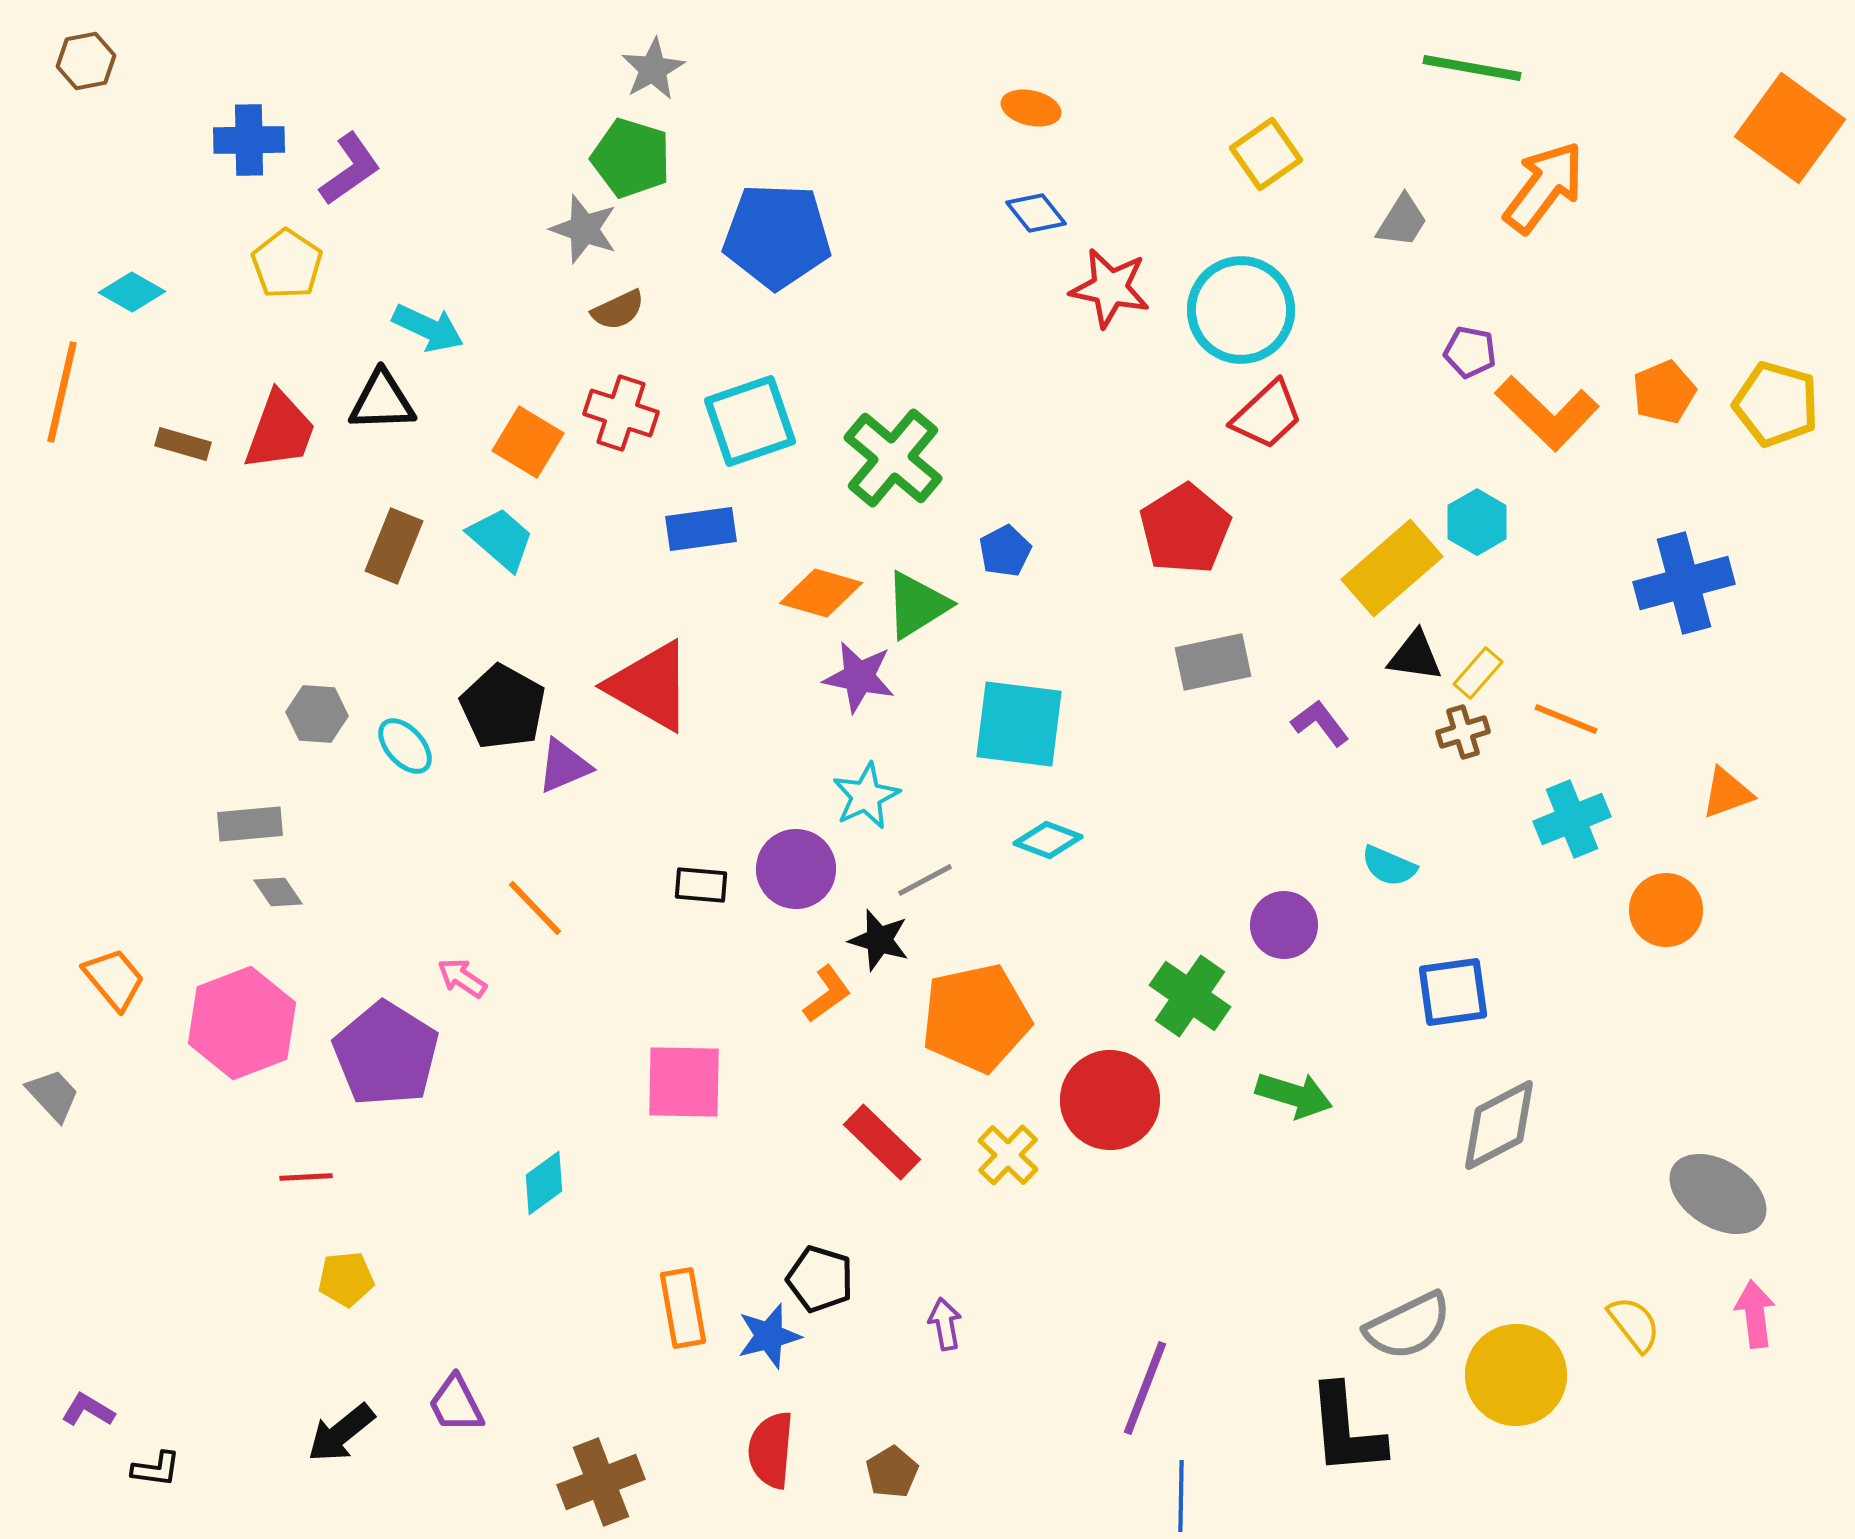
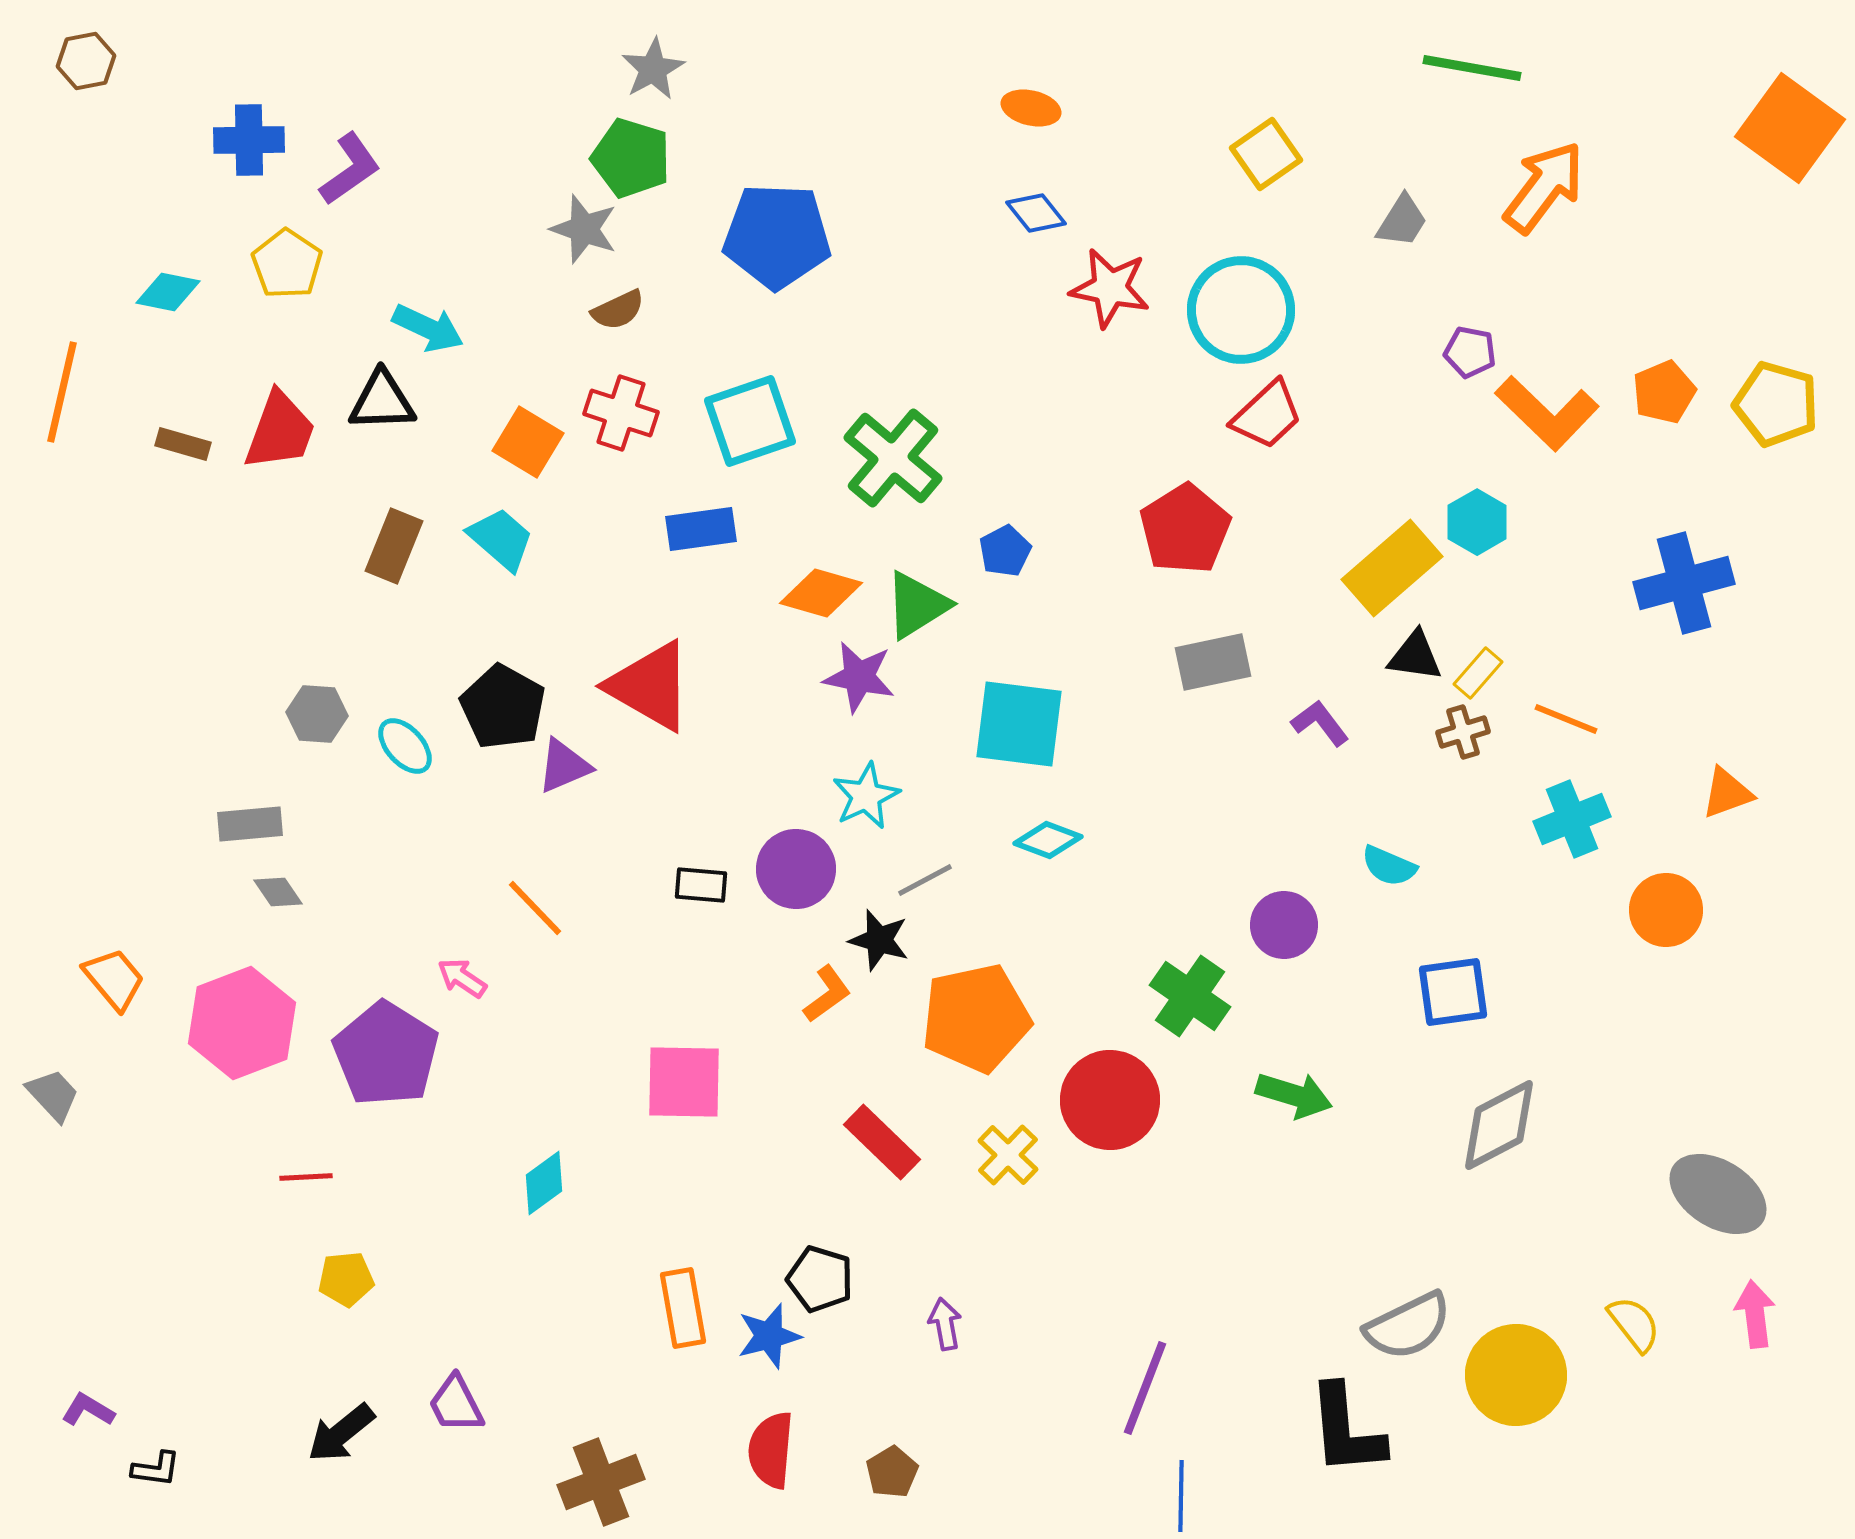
cyan diamond at (132, 292): moved 36 px right; rotated 18 degrees counterclockwise
